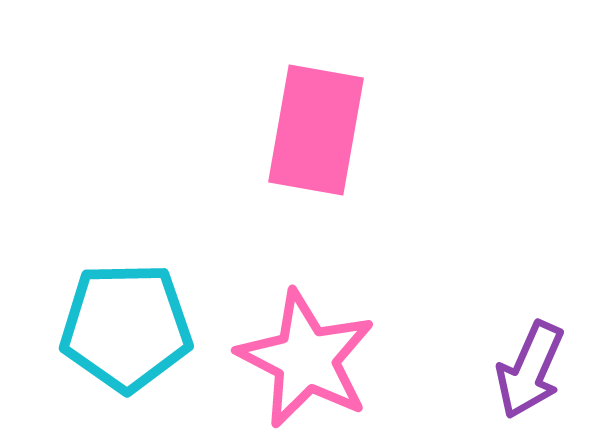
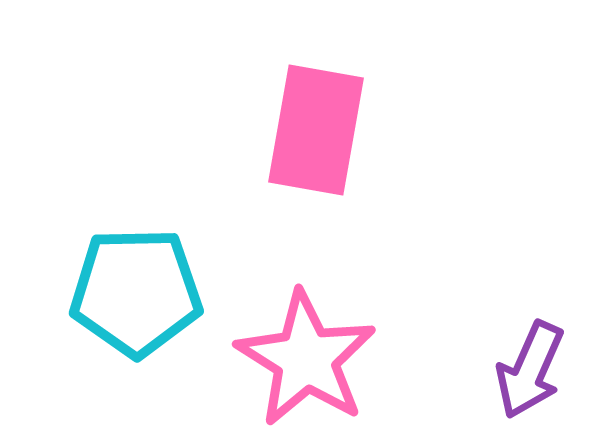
cyan pentagon: moved 10 px right, 35 px up
pink star: rotated 5 degrees clockwise
